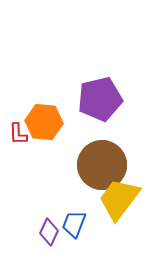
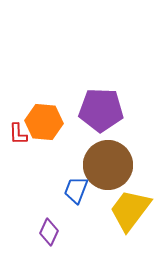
purple pentagon: moved 1 px right, 11 px down; rotated 15 degrees clockwise
brown circle: moved 6 px right
yellow trapezoid: moved 11 px right, 11 px down
blue trapezoid: moved 2 px right, 34 px up
